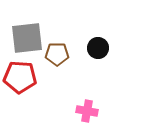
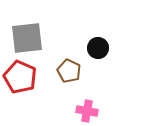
brown pentagon: moved 12 px right, 17 px down; rotated 25 degrees clockwise
red pentagon: rotated 20 degrees clockwise
